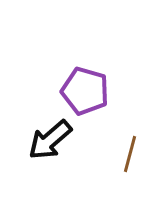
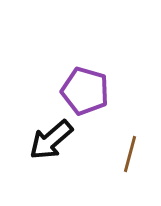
black arrow: moved 1 px right
